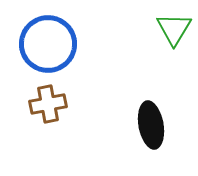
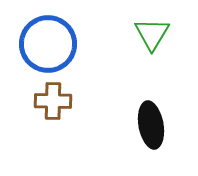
green triangle: moved 22 px left, 5 px down
brown cross: moved 5 px right, 3 px up; rotated 12 degrees clockwise
